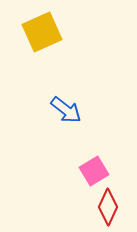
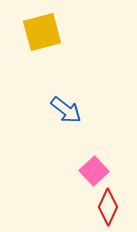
yellow square: rotated 9 degrees clockwise
pink square: rotated 12 degrees counterclockwise
